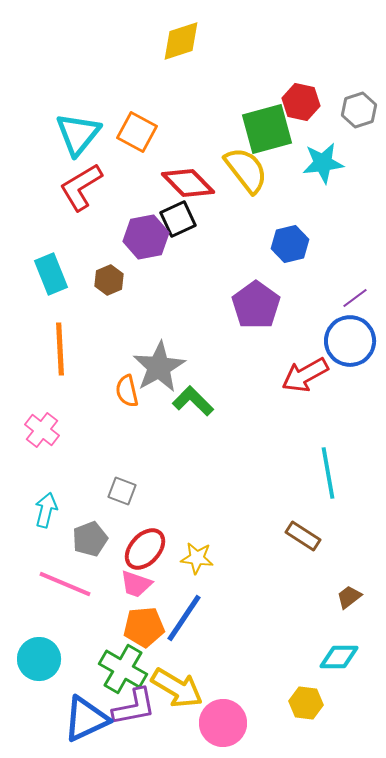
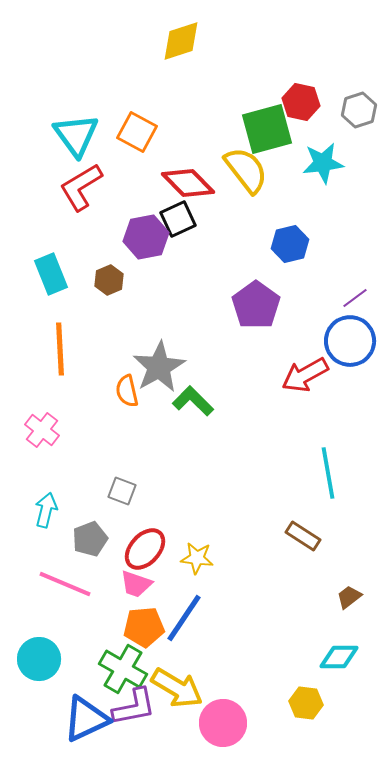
cyan triangle at (78, 134): moved 2 px left, 1 px down; rotated 15 degrees counterclockwise
